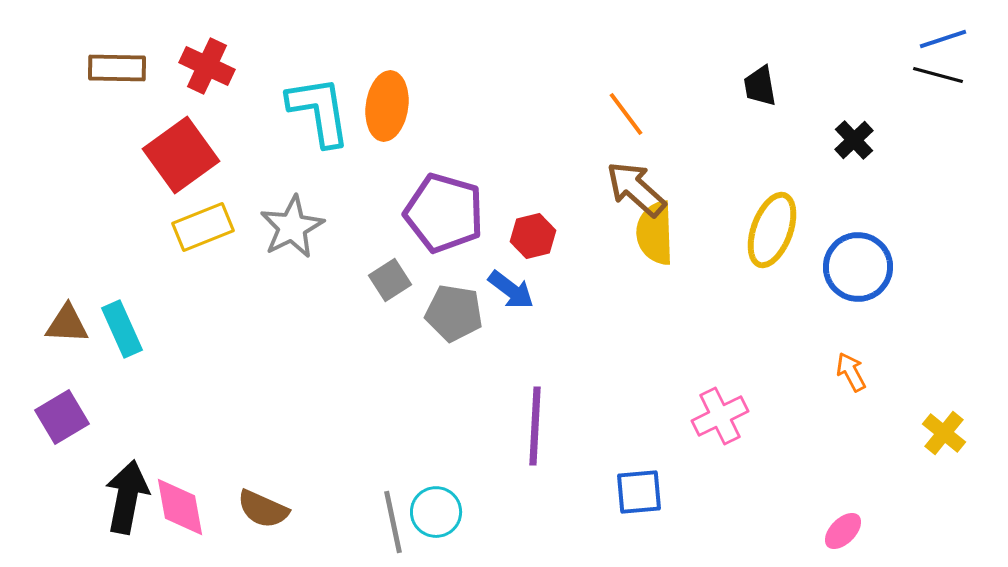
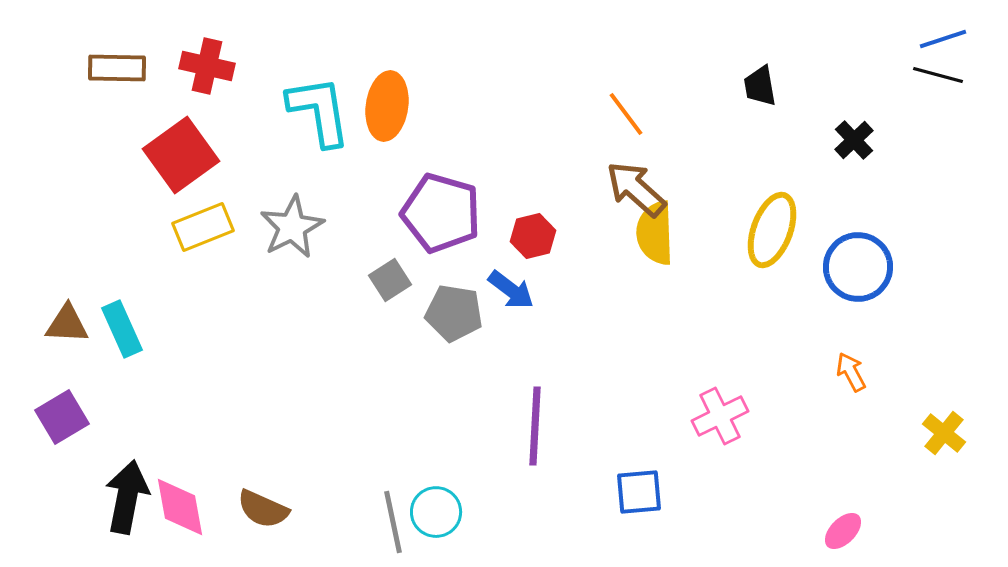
red cross: rotated 12 degrees counterclockwise
purple pentagon: moved 3 px left
